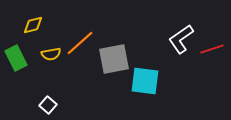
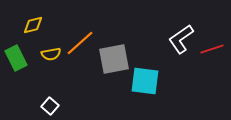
white square: moved 2 px right, 1 px down
